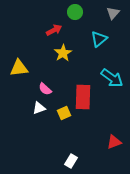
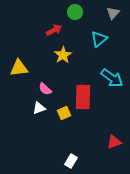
yellow star: moved 2 px down
